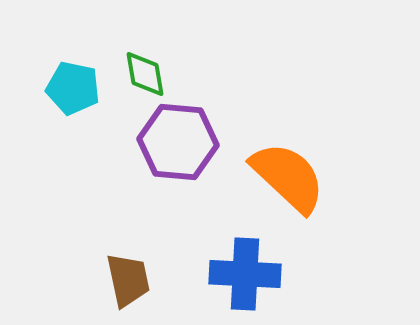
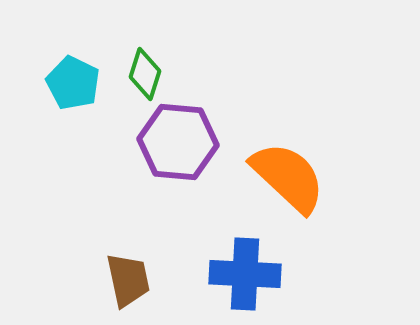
green diamond: rotated 27 degrees clockwise
cyan pentagon: moved 5 px up; rotated 14 degrees clockwise
